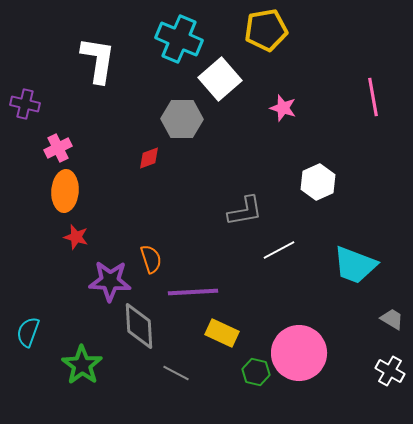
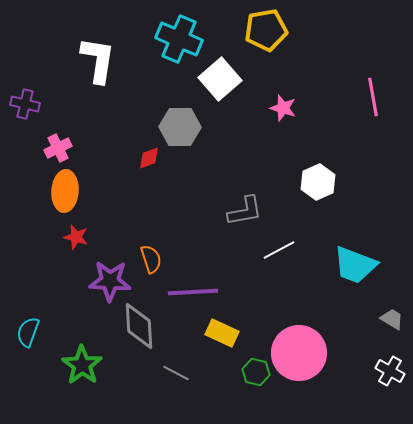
gray hexagon: moved 2 px left, 8 px down
